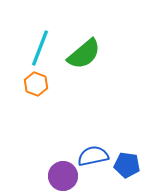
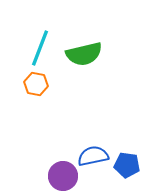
green semicircle: rotated 27 degrees clockwise
orange hexagon: rotated 10 degrees counterclockwise
